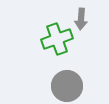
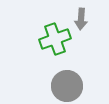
green cross: moved 2 px left
